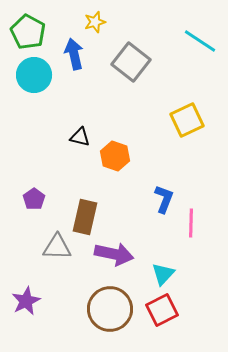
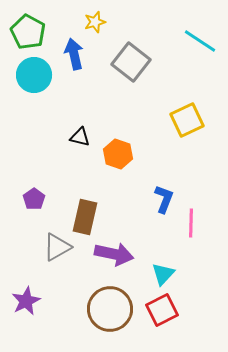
orange hexagon: moved 3 px right, 2 px up
gray triangle: rotated 32 degrees counterclockwise
